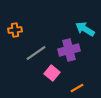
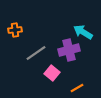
cyan arrow: moved 2 px left, 3 px down
